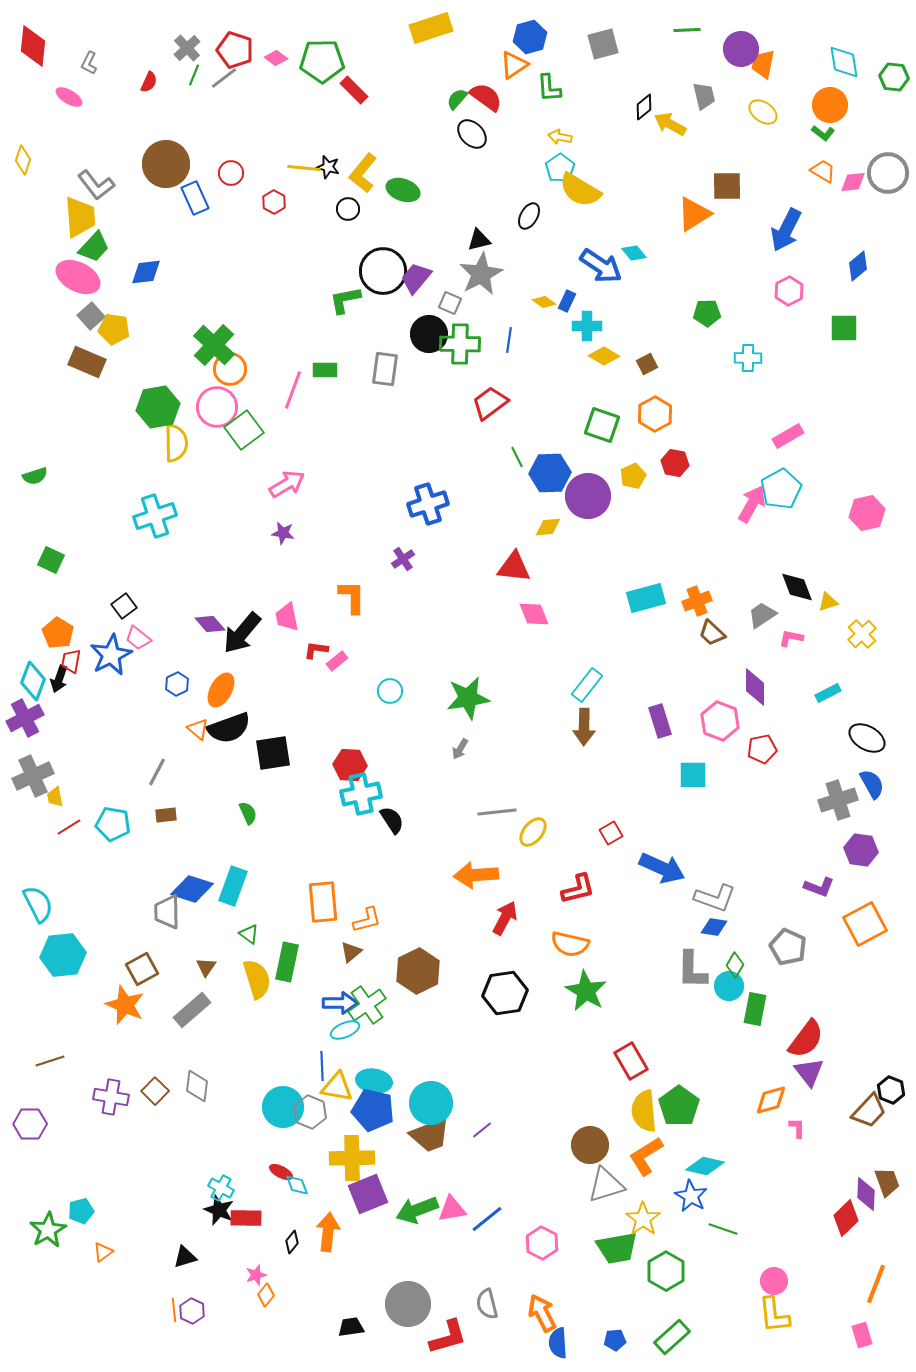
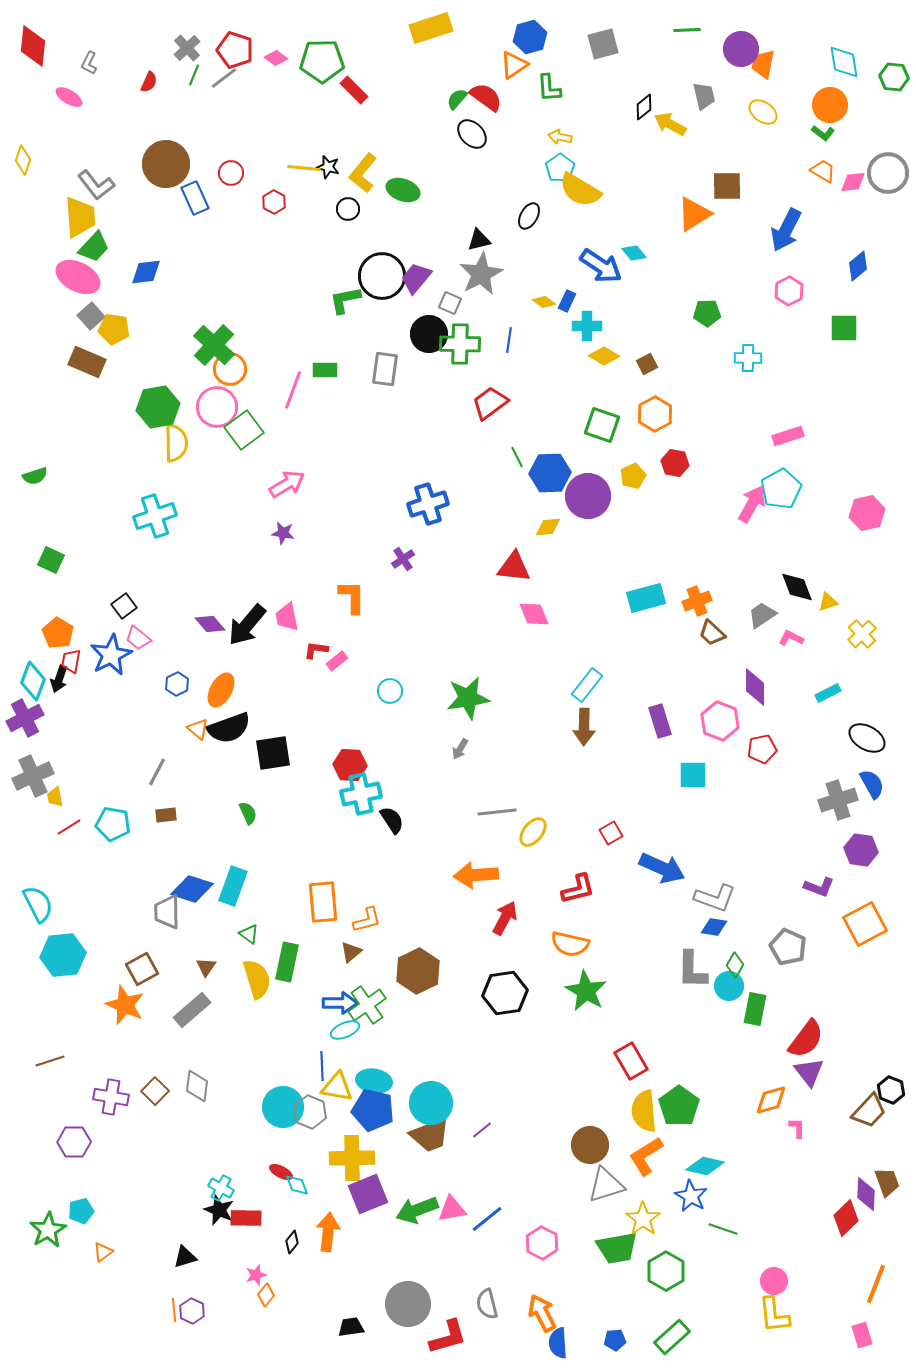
black circle at (383, 271): moved 1 px left, 5 px down
pink rectangle at (788, 436): rotated 12 degrees clockwise
black arrow at (242, 633): moved 5 px right, 8 px up
pink L-shape at (791, 638): rotated 15 degrees clockwise
purple hexagon at (30, 1124): moved 44 px right, 18 px down
